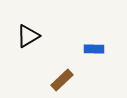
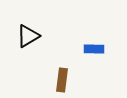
brown rectangle: rotated 40 degrees counterclockwise
